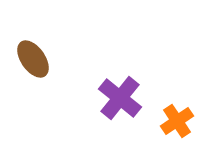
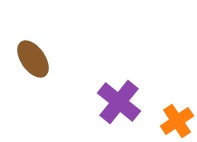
purple cross: moved 1 px left, 4 px down
